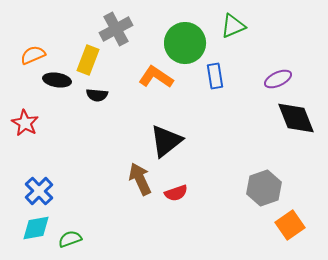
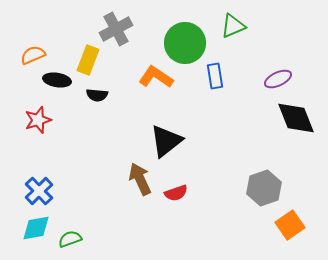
red star: moved 13 px right, 3 px up; rotated 24 degrees clockwise
